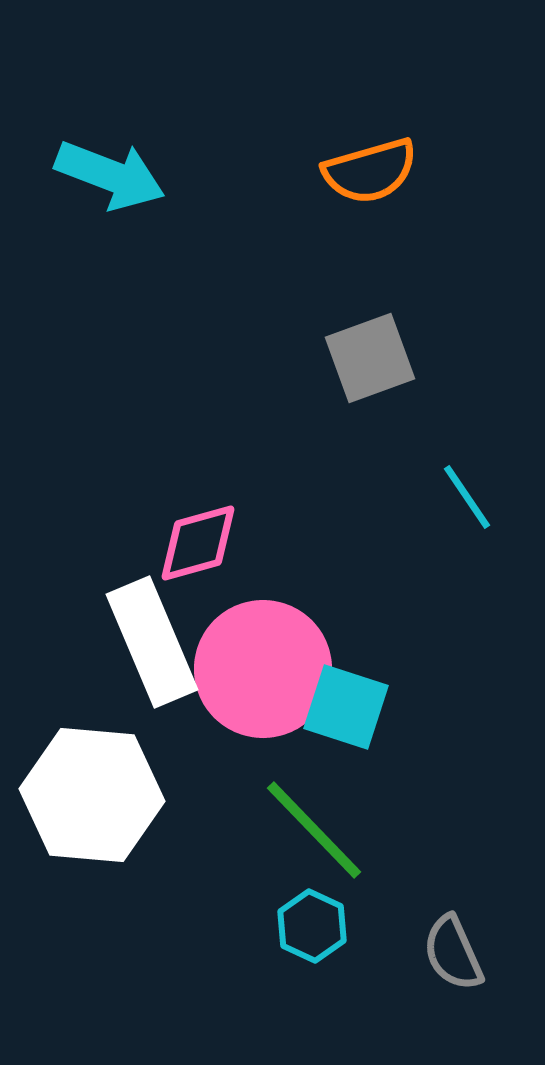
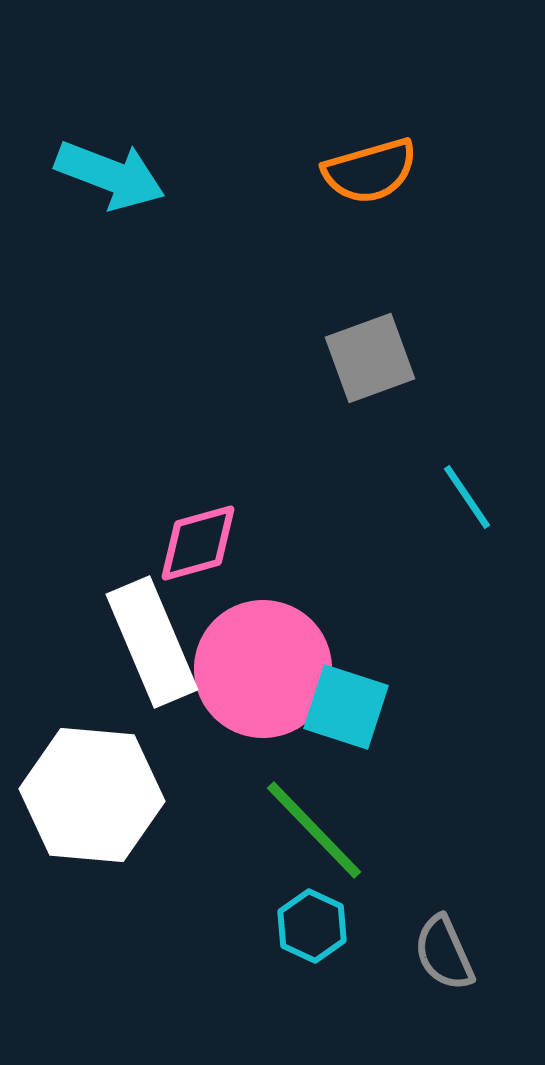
gray semicircle: moved 9 px left
